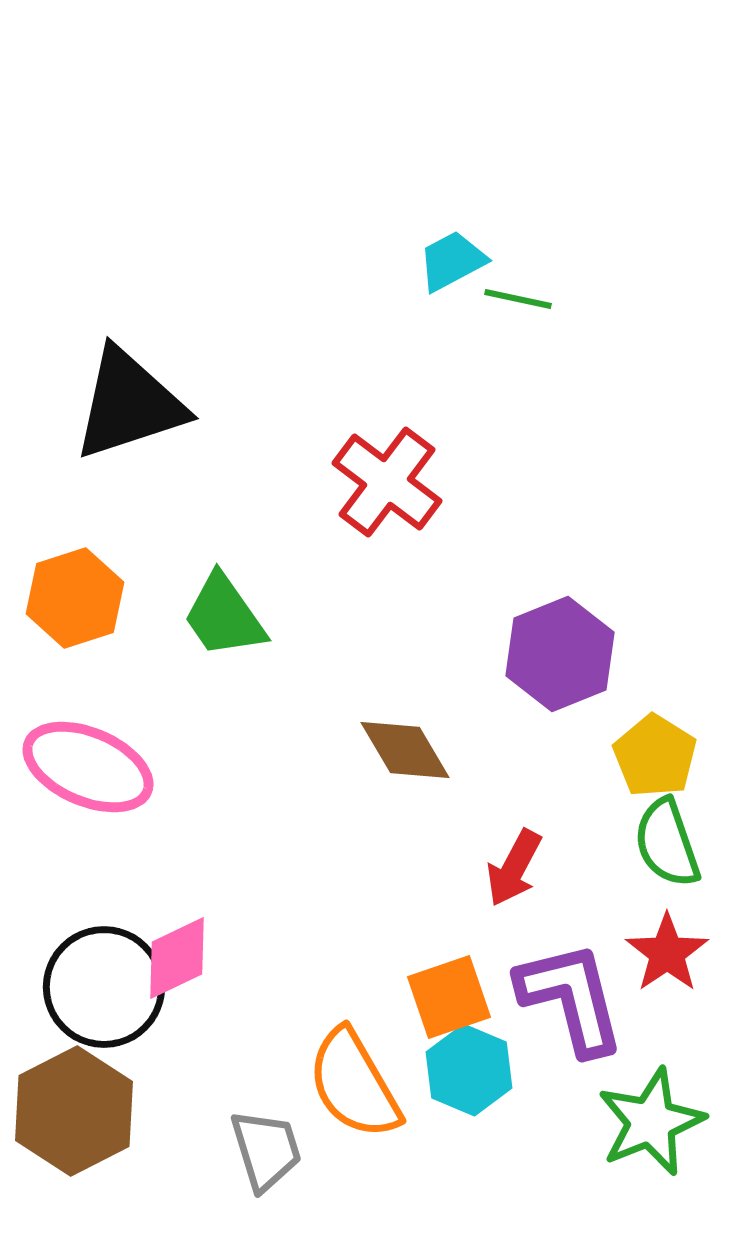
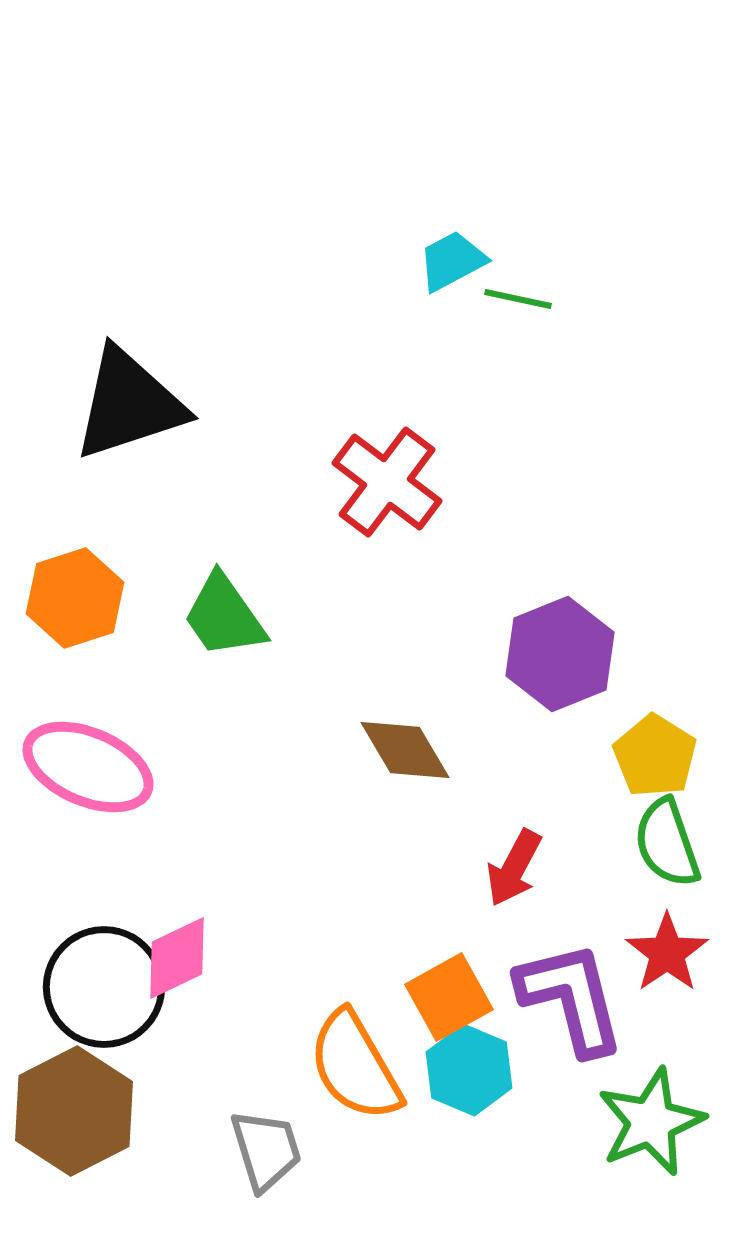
orange square: rotated 10 degrees counterclockwise
orange semicircle: moved 1 px right, 18 px up
